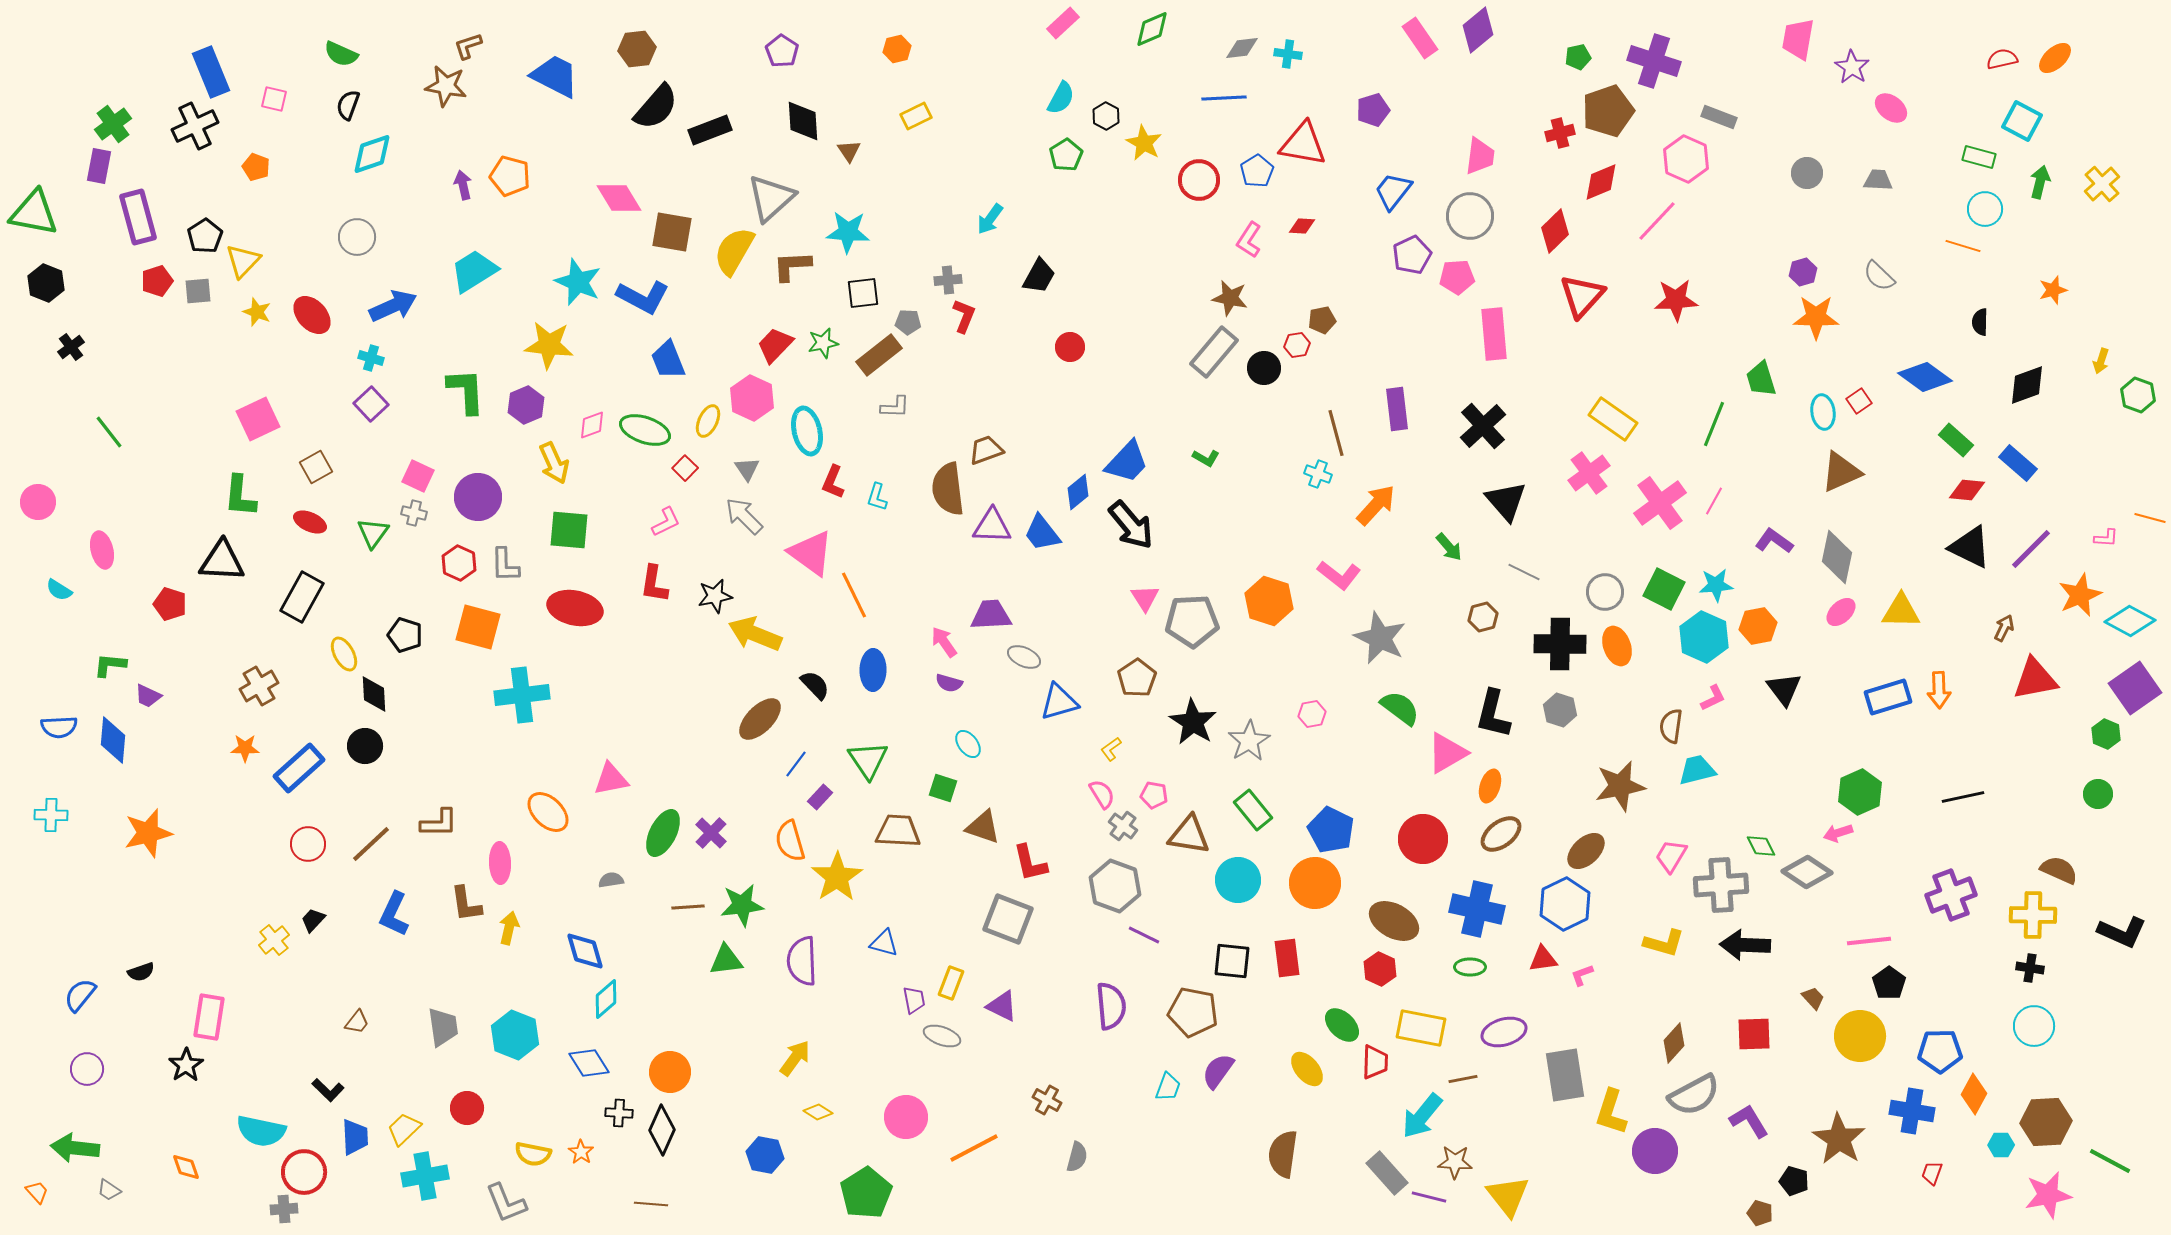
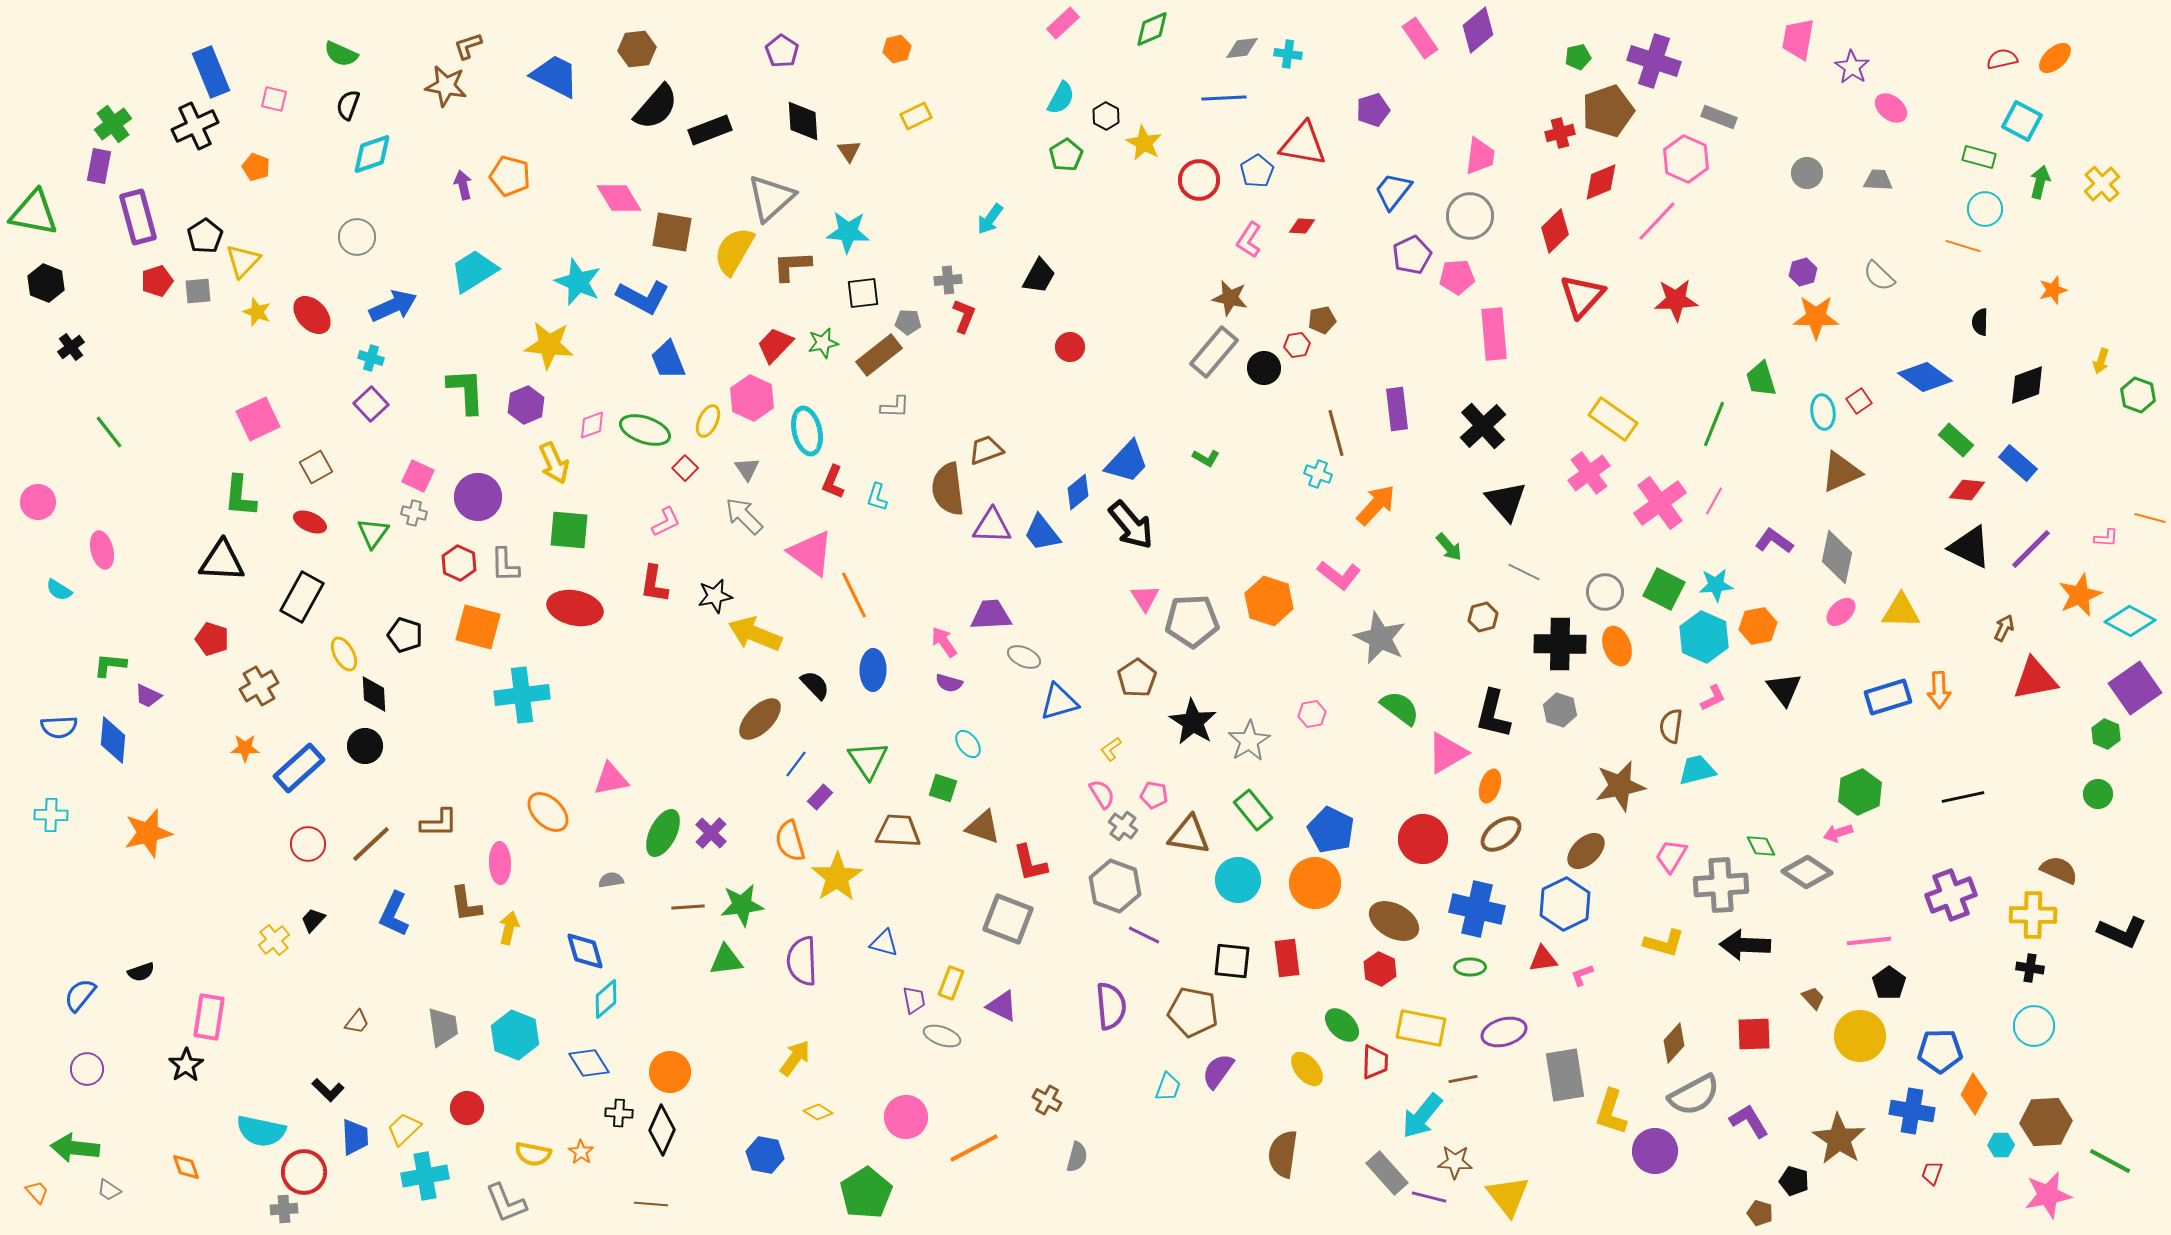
red pentagon at (170, 604): moved 42 px right, 35 px down
